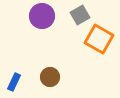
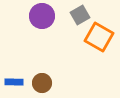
orange square: moved 2 px up
brown circle: moved 8 px left, 6 px down
blue rectangle: rotated 66 degrees clockwise
